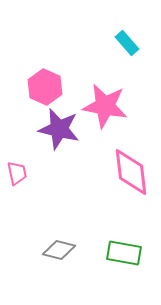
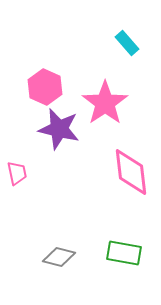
pink star: moved 3 px up; rotated 27 degrees clockwise
gray diamond: moved 7 px down
